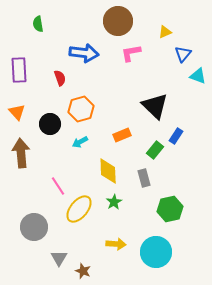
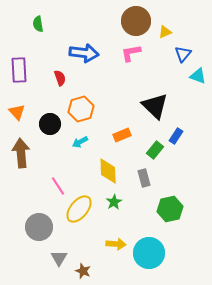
brown circle: moved 18 px right
gray circle: moved 5 px right
cyan circle: moved 7 px left, 1 px down
